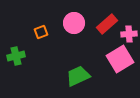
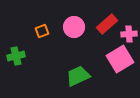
pink circle: moved 4 px down
orange square: moved 1 px right, 1 px up
